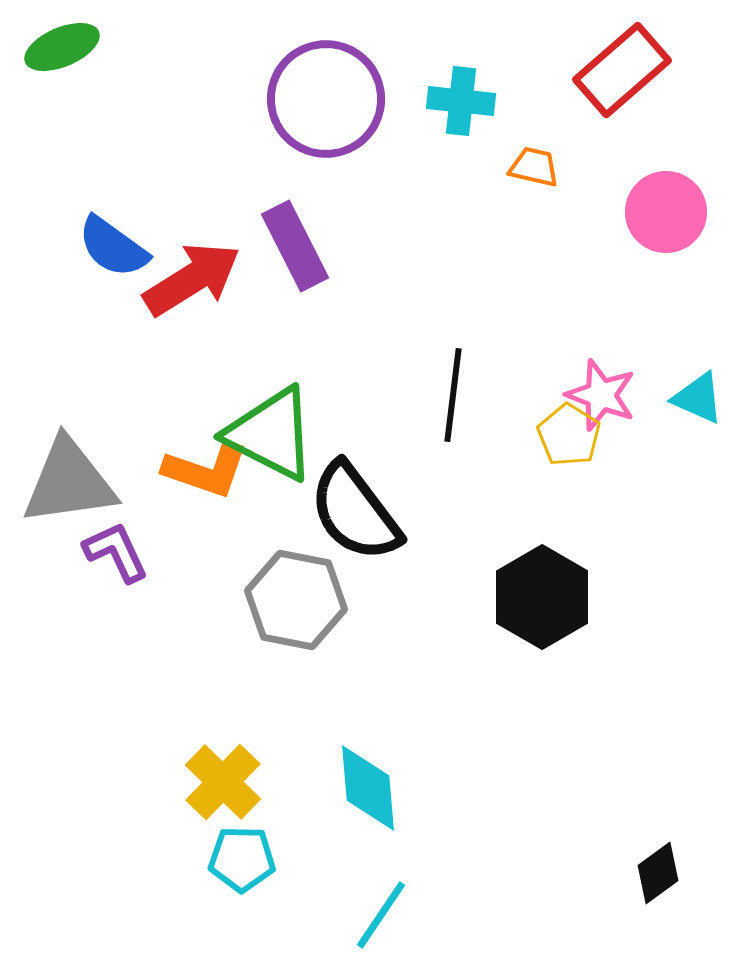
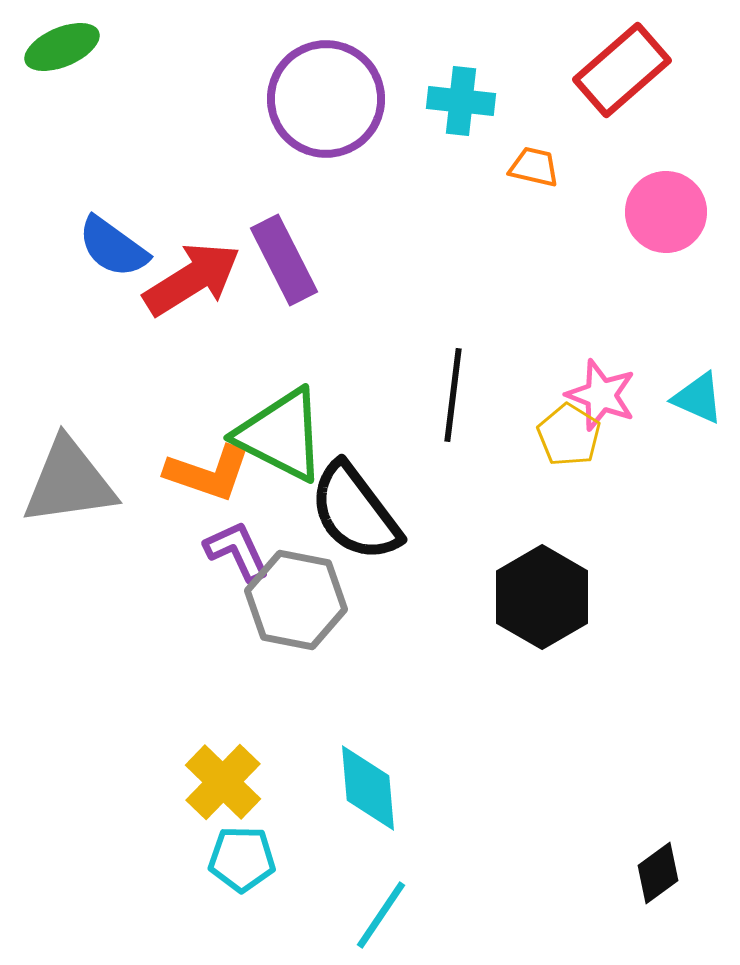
purple rectangle: moved 11 px left, 14 px down
green triangle: moved 10 px right, 1 px down
orange L-shape: moved 2 px right, 3 px down
purple L-shape: moved 121 px right, 1 px up
